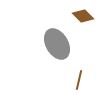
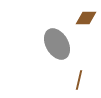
brown diamond: moved 3 px right, 2 px down; rotated 45 degrees counterclockwise
